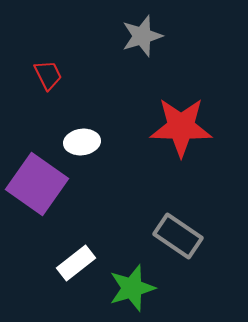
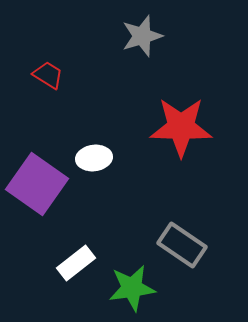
red trapezoid: rotated 32 degrees counterclockwise
white ellipse: moved 12 px right, 16 px down
gray rectangle: moved 4 px right, 9 px down
green star: rotated 9 degrees clockwise
